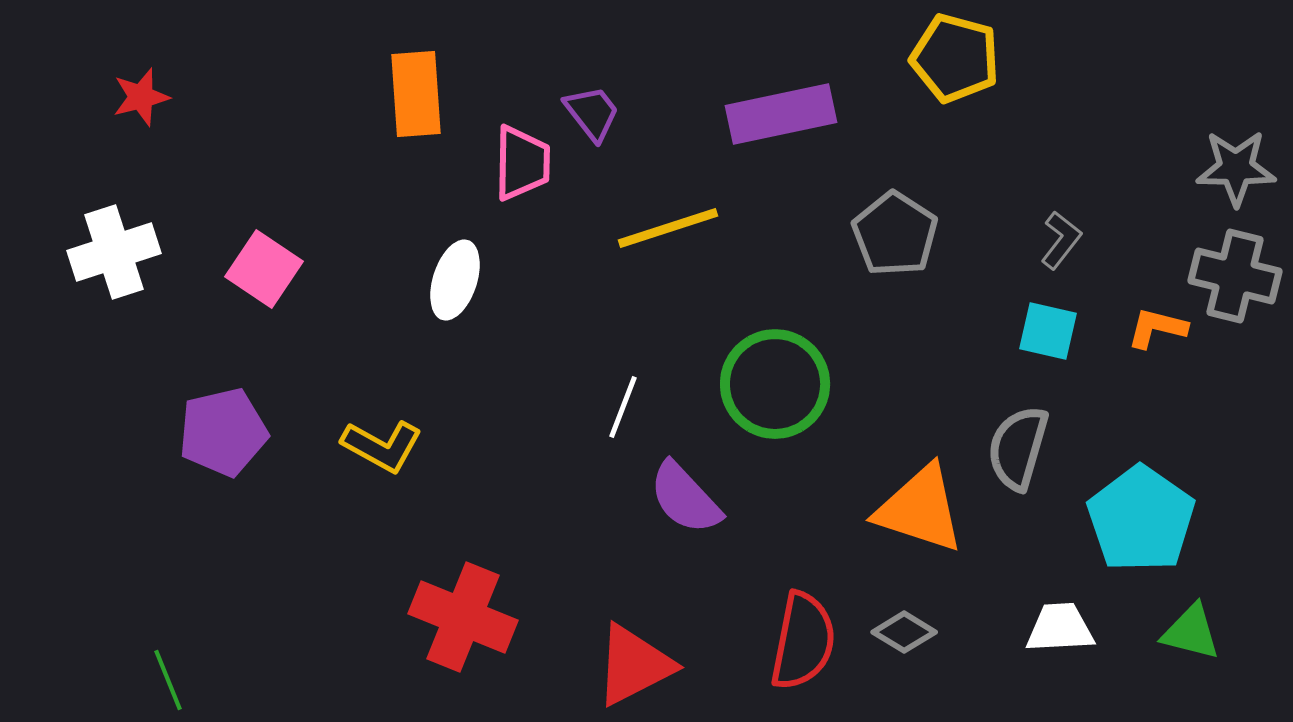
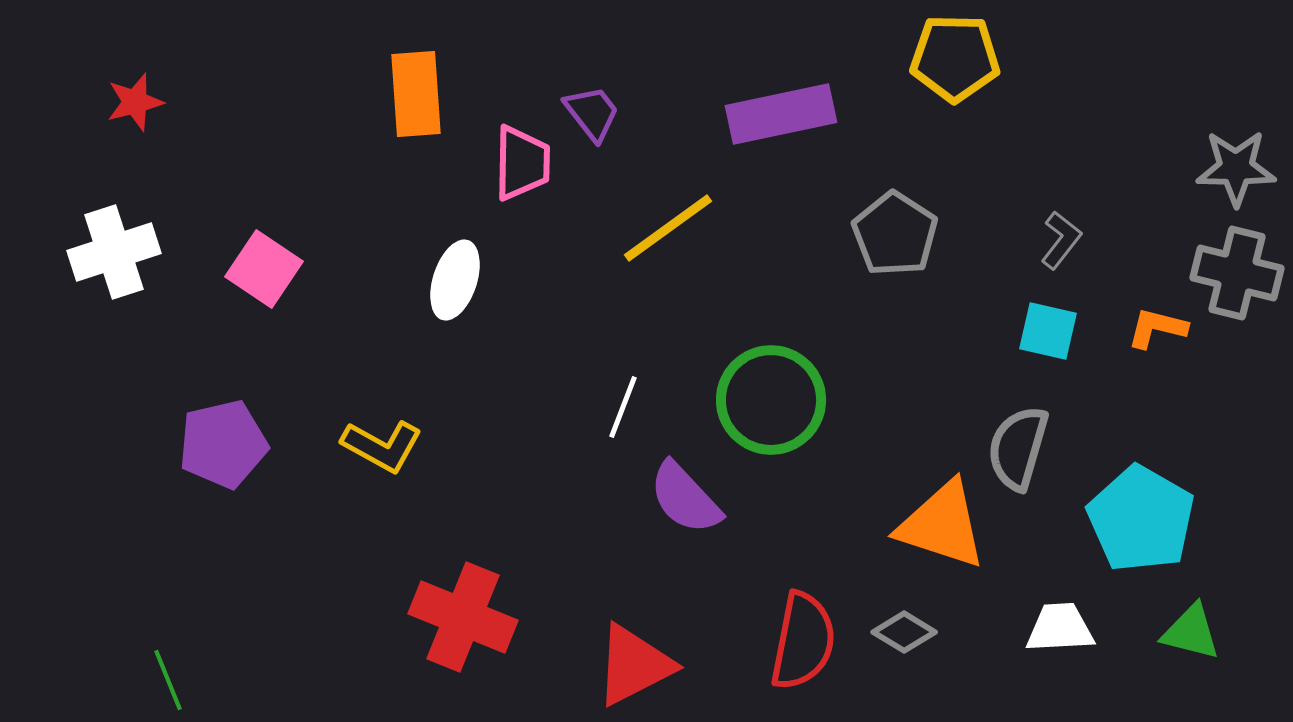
yellow pentagon: rotated 14 degrees counterclockwise
red star: moved 6 px left, 5 px down
yellow line: rotated 18 degrees counterclockwise
gray cross: moved 2 px right, 3 px up
green circle: moved 4 px left, 16 px down
purple pentagon: moved 12 px down
orange triangle: moved 22 px right, 16 px down
cyan pentagon: rotated 5 degrees counterclockwise
